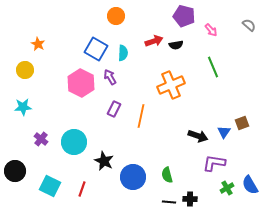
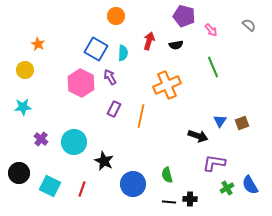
red arrow: moved 5 px left; rotated 54 degrees counterclockwise
orange cross: moved 4 px left
blue triangle: moved 4 px left, 11 px up
black circle: moved 4 px right, 2 px down
blue circle: moved 7 px down
